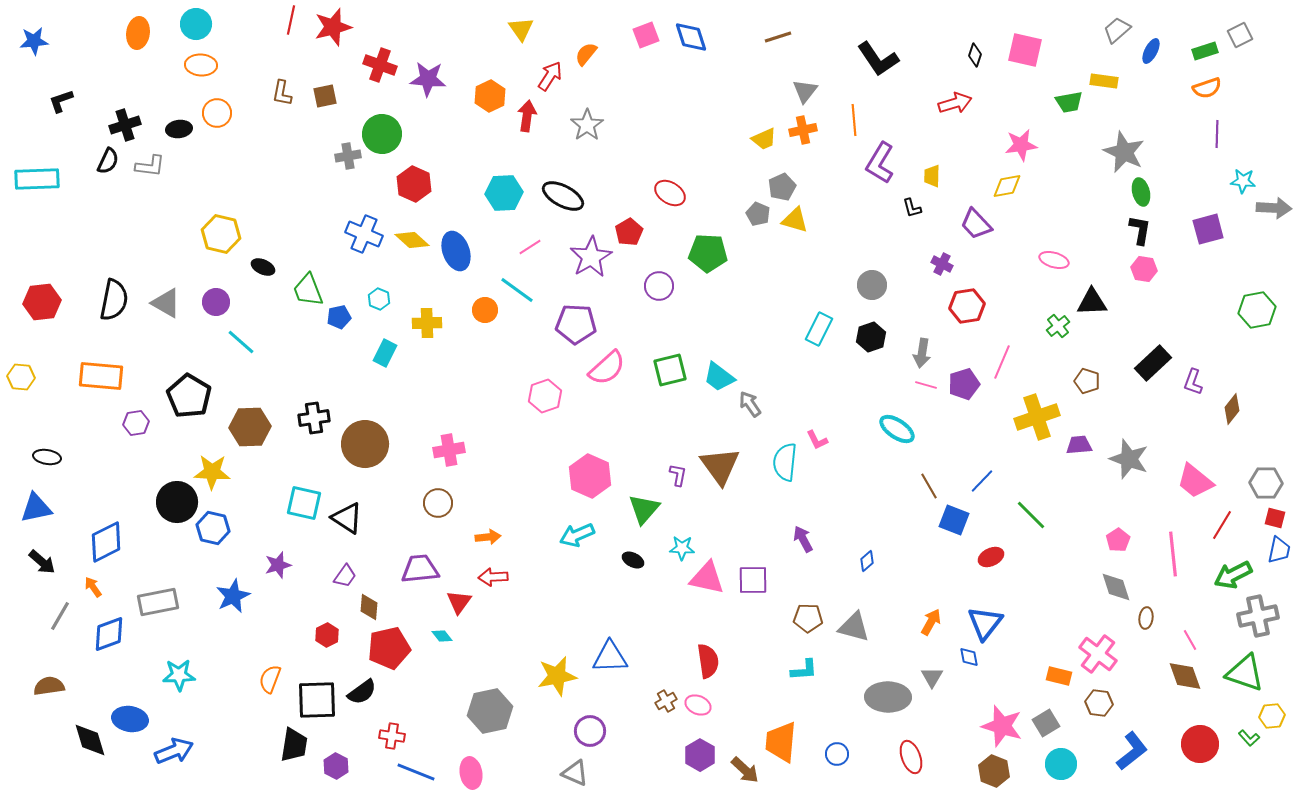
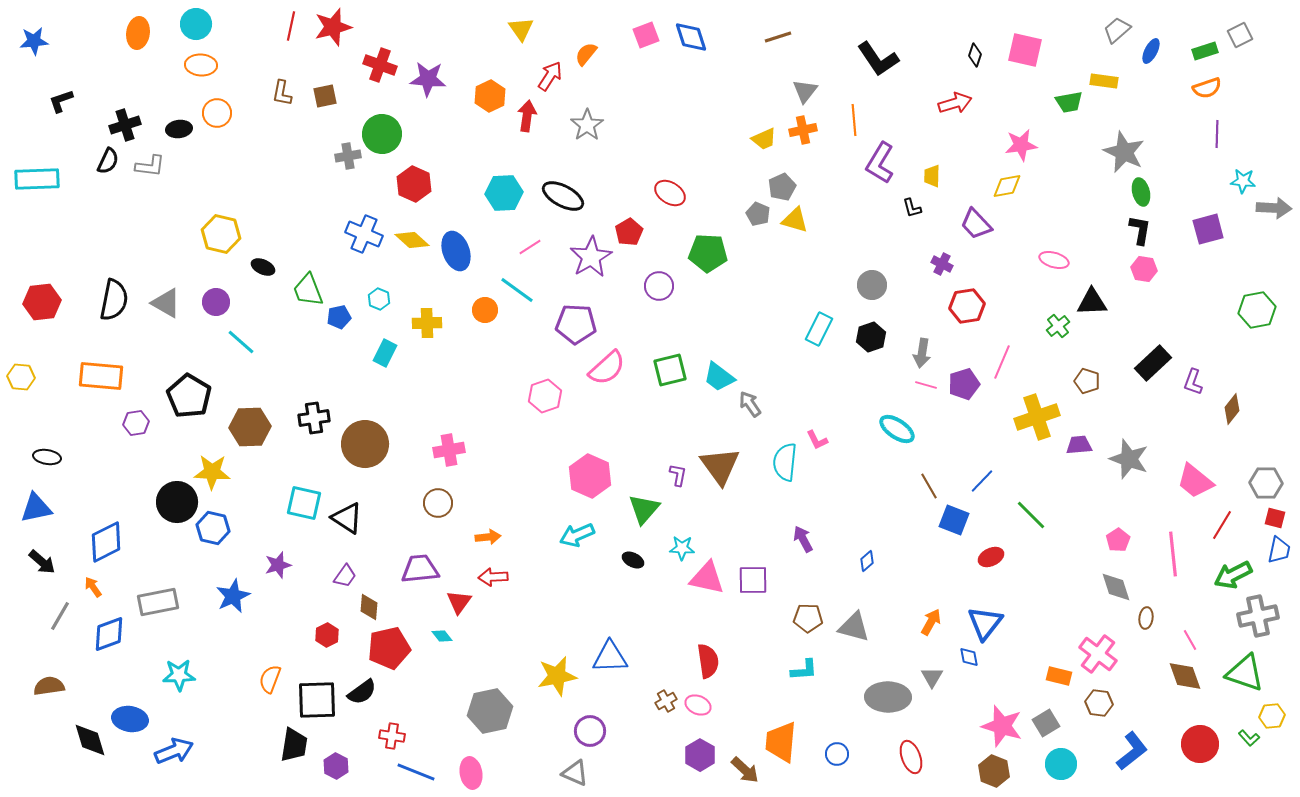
red line at (291, 20): moved 6 px down
